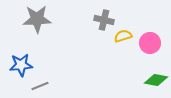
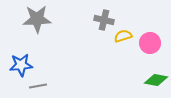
gray line: moved 2 px left; rotated 12 degrees clockwise
